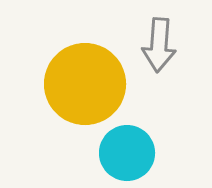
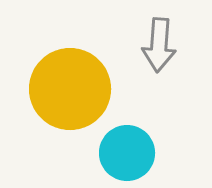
yellow circle: moved 15 px left, 5 px down
